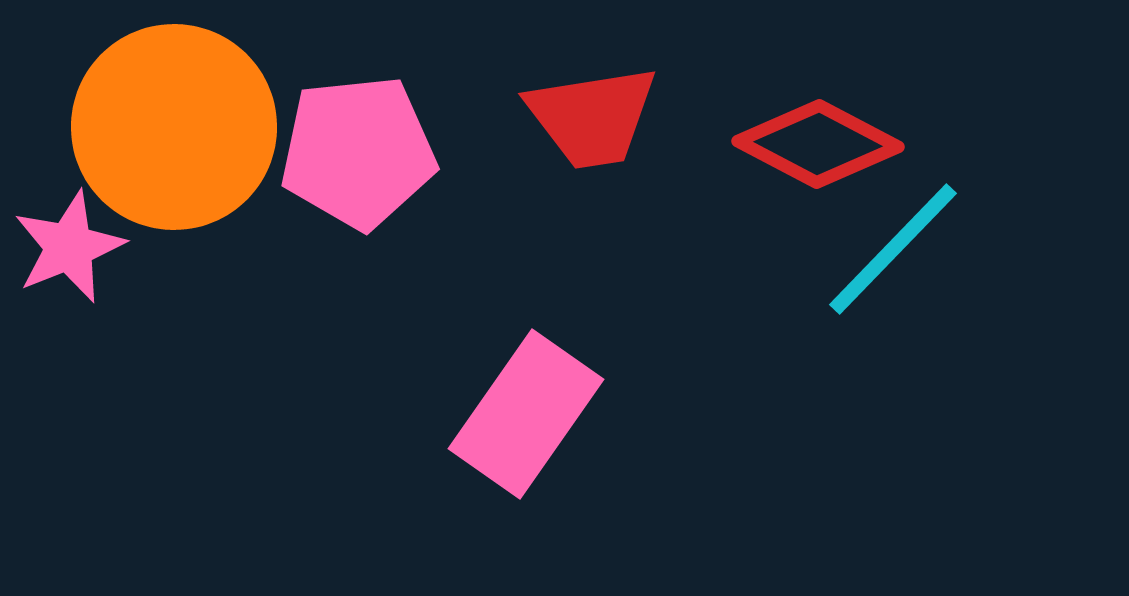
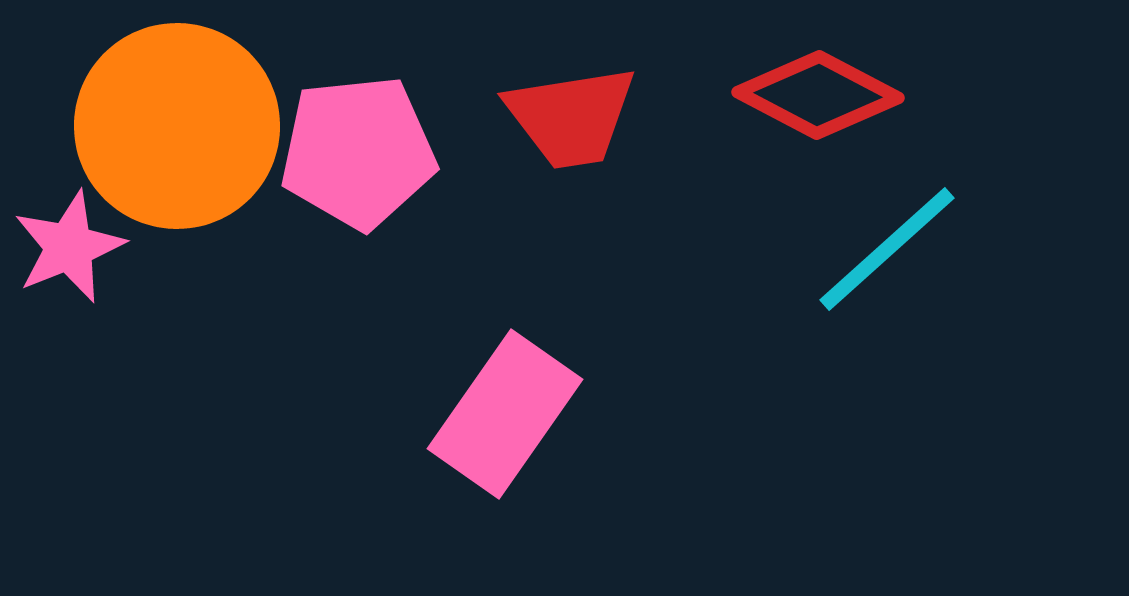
red trapezoid: moved 21 px left
orange circle: moved 3 px right, 1 px up
red diamond: moved 49 px up
cyan line: moved 6 px left; rotated 4 degrees clockwise
pink rectangle: moved 21 px left
